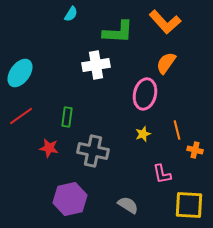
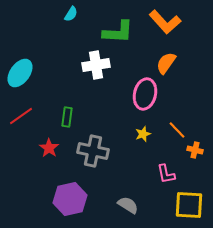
orange line: rotated 30 degrees counterclockwise
red star: rotated 24 degrees clockwise
pink L-shape: moved 4 px right
